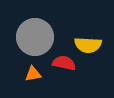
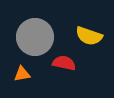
yellow semicircle: moved 1 px right, 9 px up; rotated 16 degrees clockwise
orange triangle: moved 11 px left
